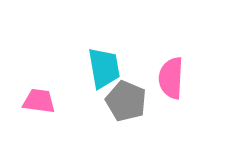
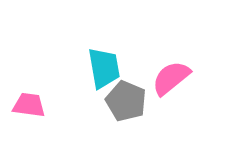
pink semicircle: rotated 48 degrees clockwise
pink trapezoid: moved 10 px left, 4 px down
